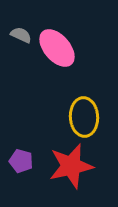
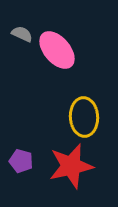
gray semicircle: moved 1 px right, 1 px up
pink ellipse: moved 2 px down
